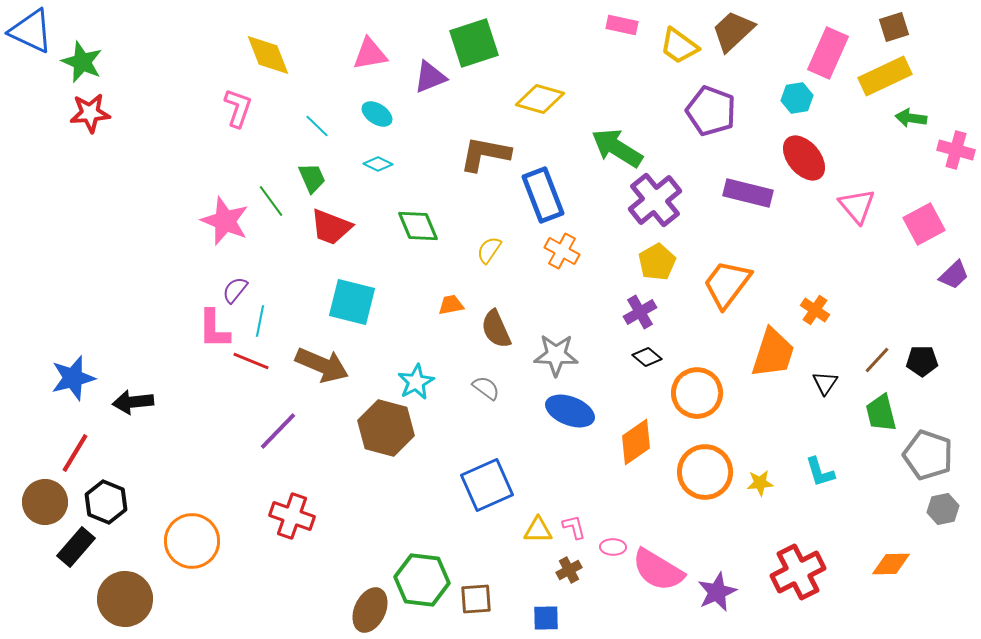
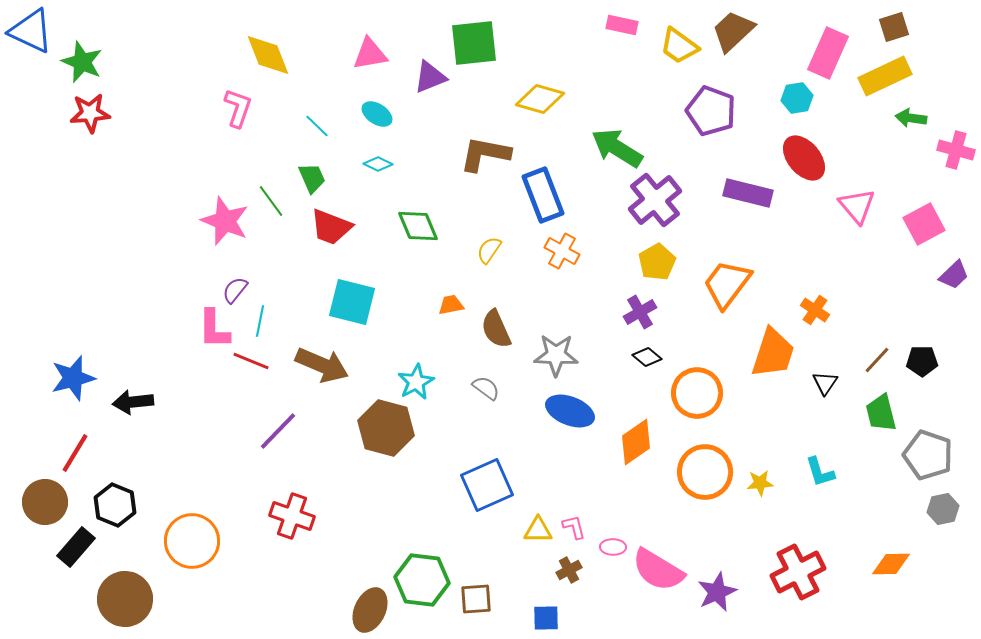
green square at (474, 43): rotated 12 degrees clockwise
black hexagon at (106, 502): moved 9 px right, 3 px down
